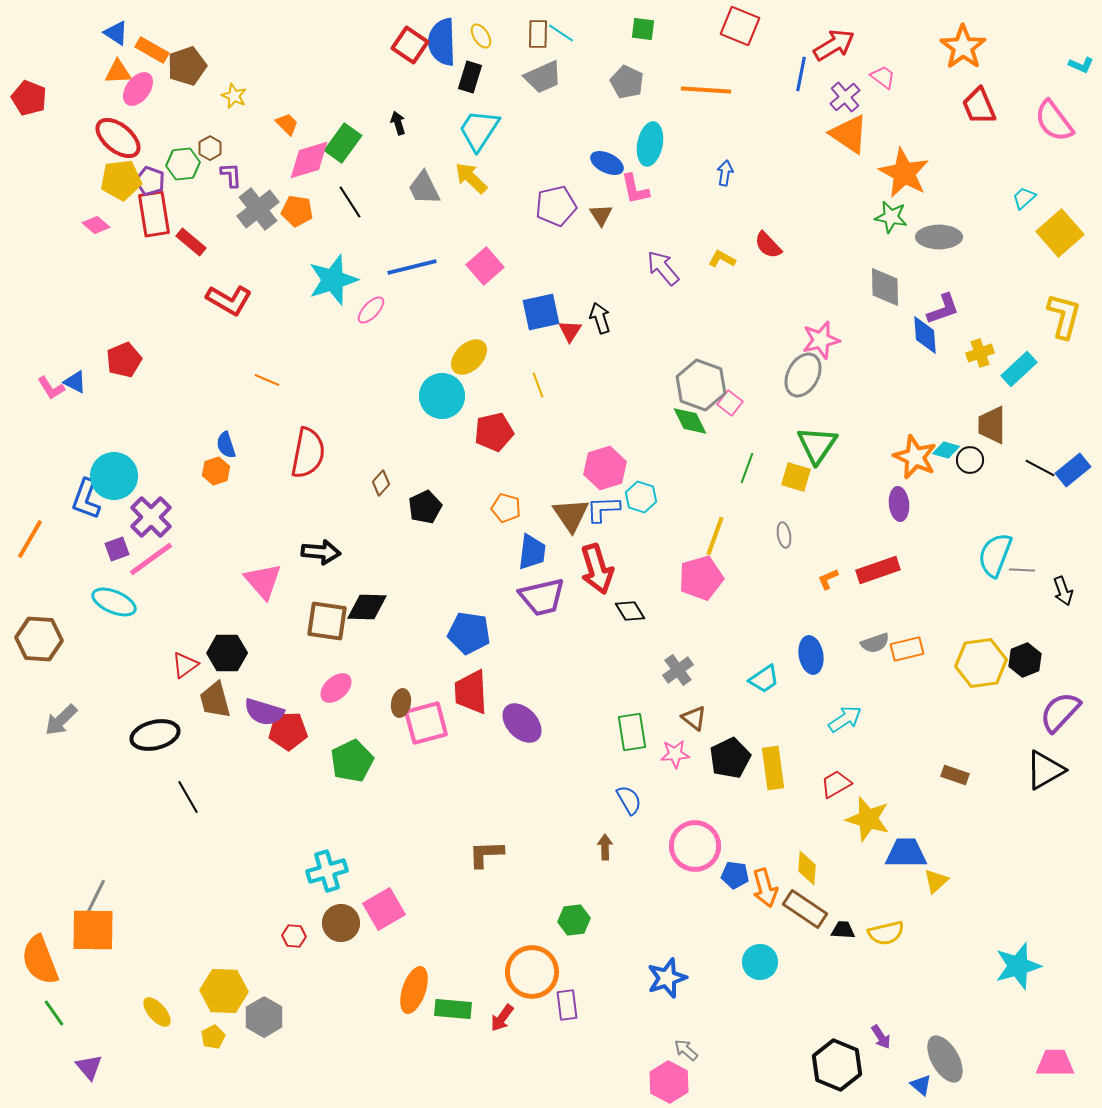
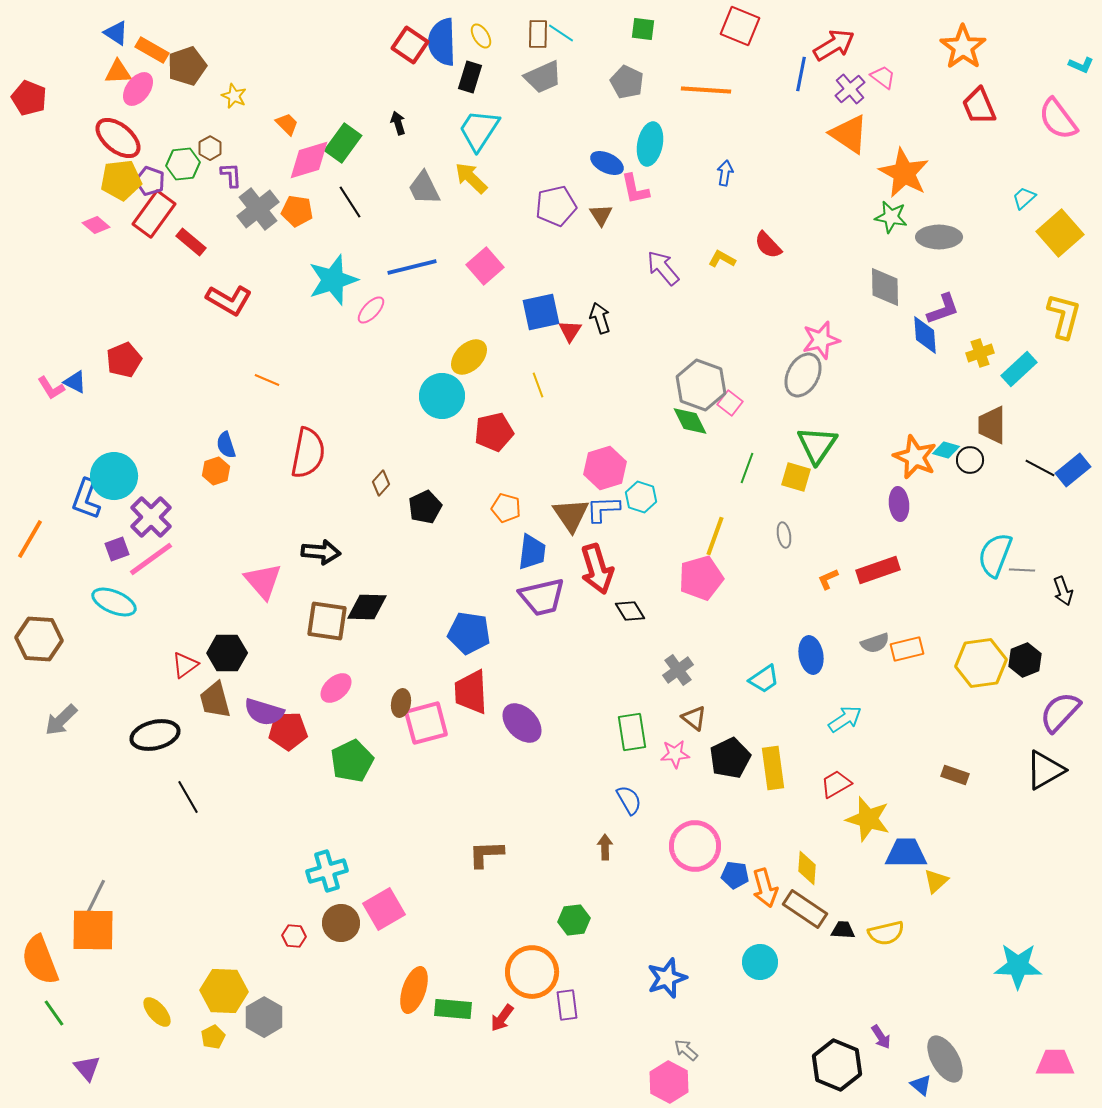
purple cross at (845, 97): moved 5 px right, 8 px up
pink semicircle at (1054, 121): moved 4 px right, 2 px up
red rectangle at (154, 214): rotated 45 degrees clockwise
cyan star at (1018, 966): rotated 18 degrees clockwise
purple triangle at (89, 1067): moved 2 px left, 1 px down
